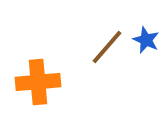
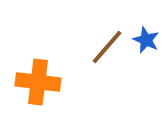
orange cross: rotated 12 degrees clockwise
